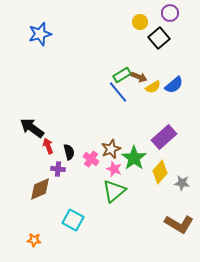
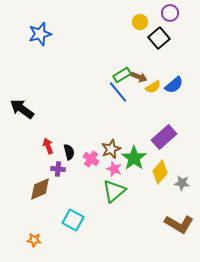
black arrow: moved 10 px left, 19 px up
